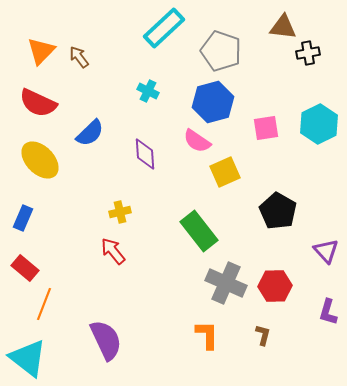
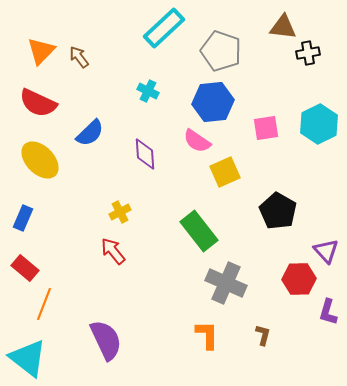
blue hexagon: rotated 9 degrees clockwise
yellow cross: rotated 15 degrees counterclockwise
red hexagon: moved 24 px right, 7 px up
